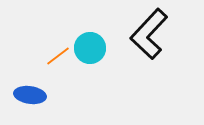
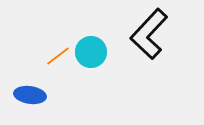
cyan circle: moved 1 px right, 4 px down
